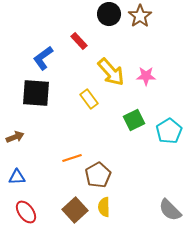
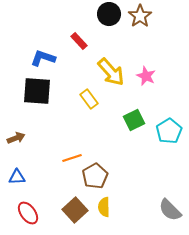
blue L-shape: rotated 55 degrees clockwise
pink star: rotated 24 degrees clockwise
black square: moved 1 px right, 2 px up
brown arrow: moved 1 px right, 1 px down
brown pentagon: moved 3 px left, 1 px down
red ellipse: moved 2 px right, 1 px down
